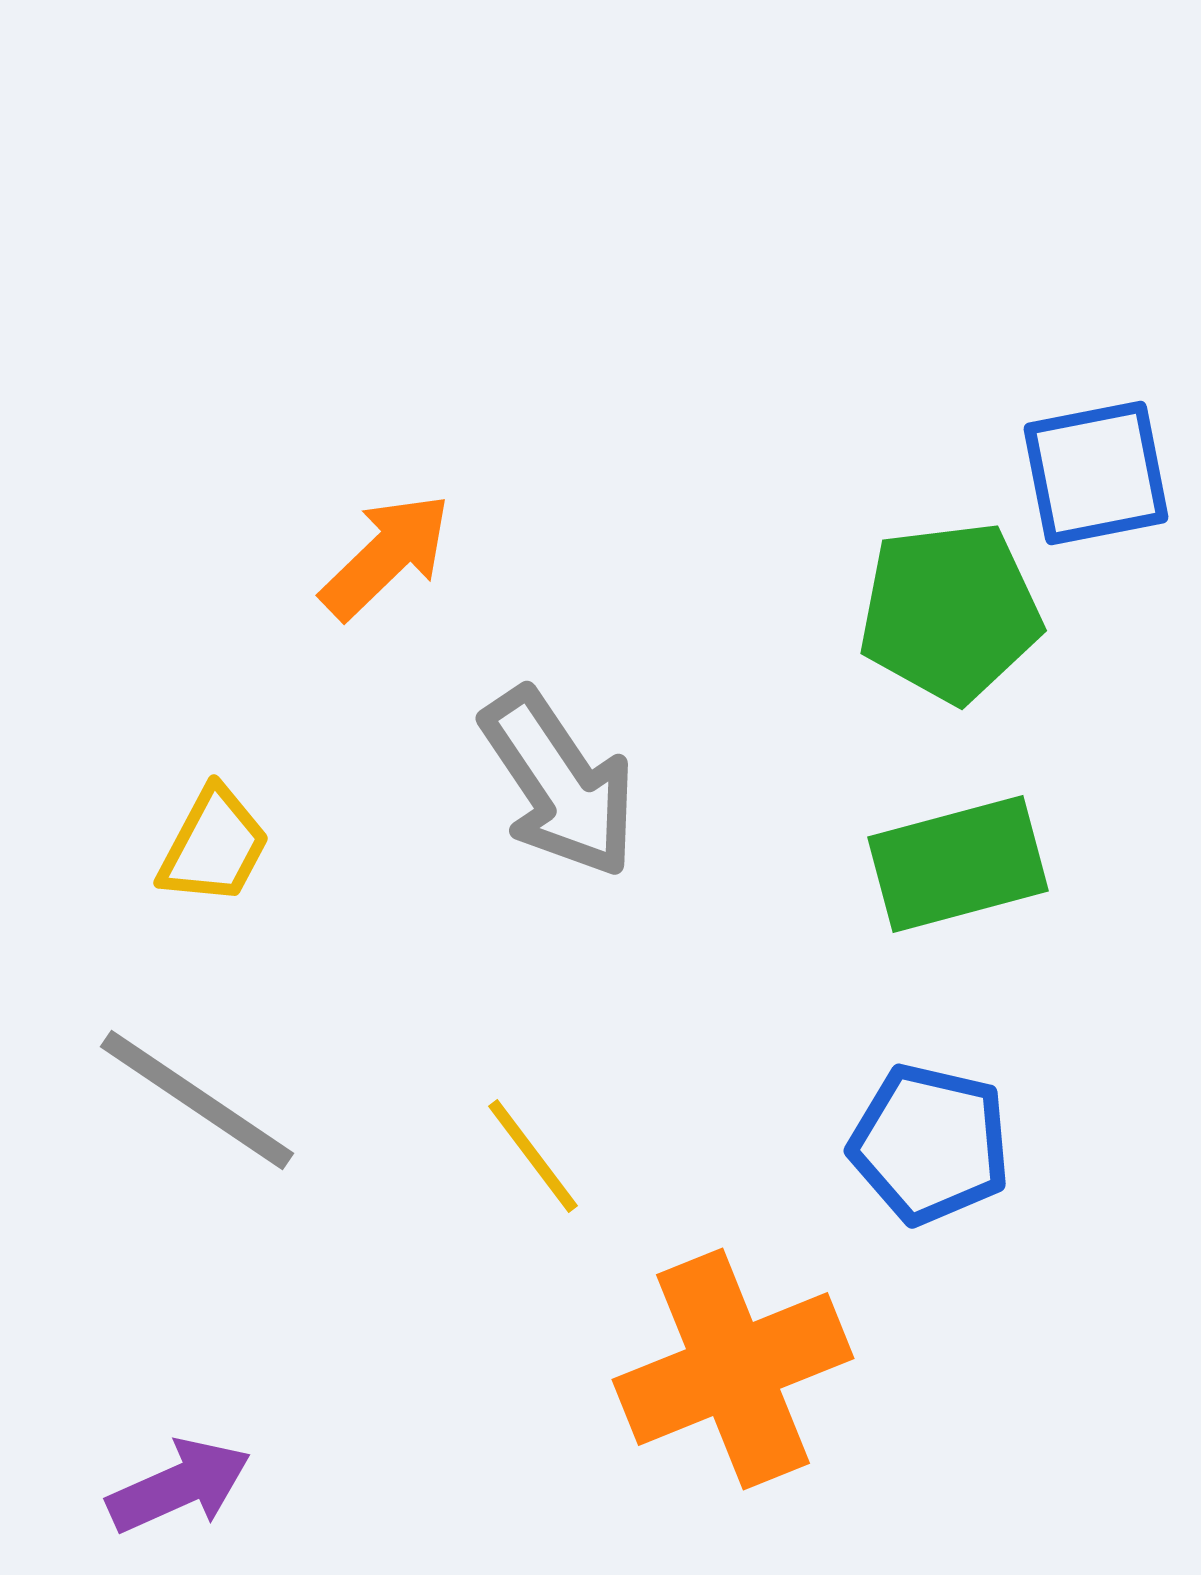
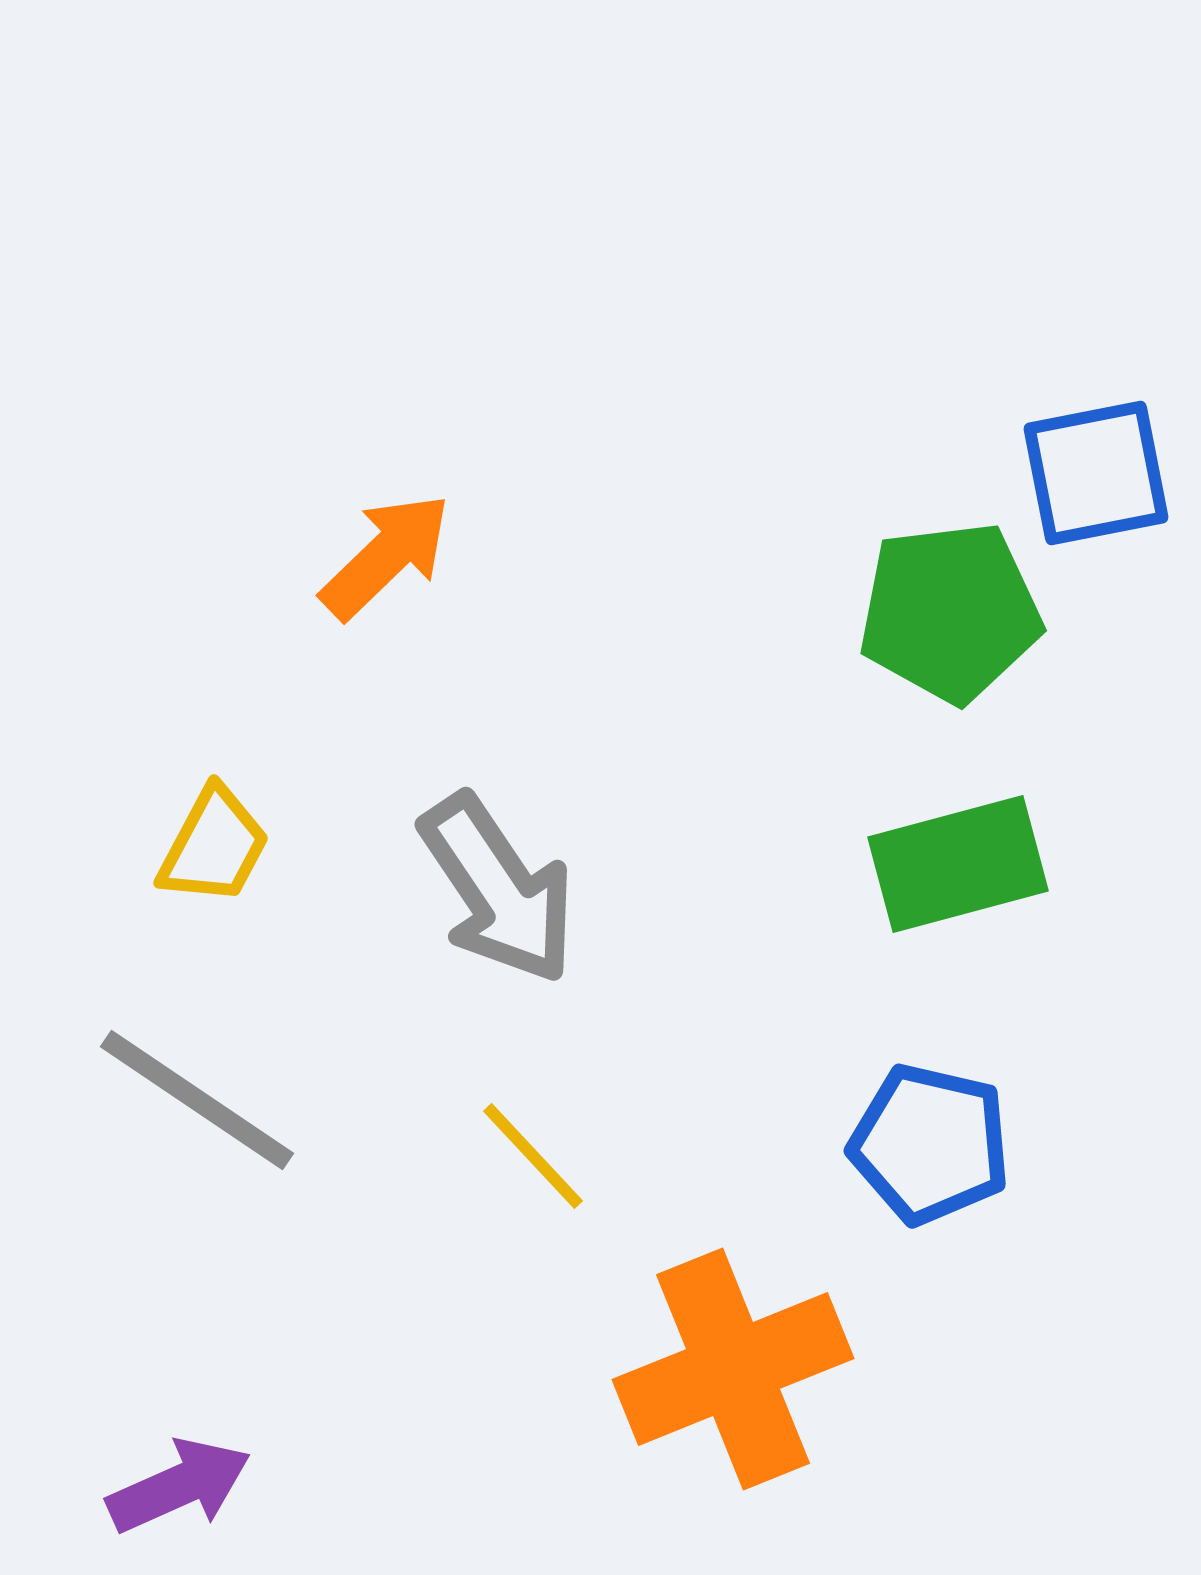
gray arrow: moved 61 px left, 106 px down
yellow line: rotated 6 degrees counterclockwise
